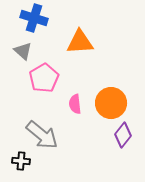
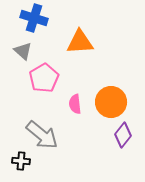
orange circle: moved 1 px up
